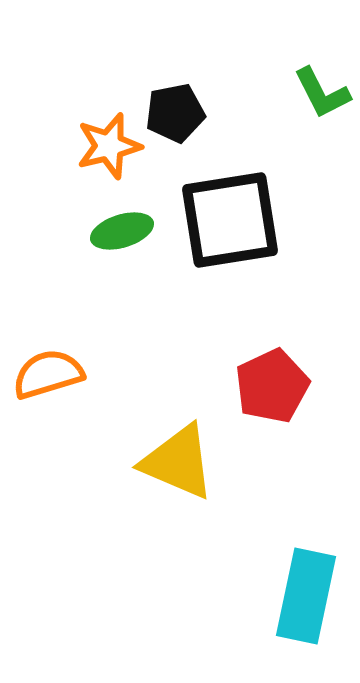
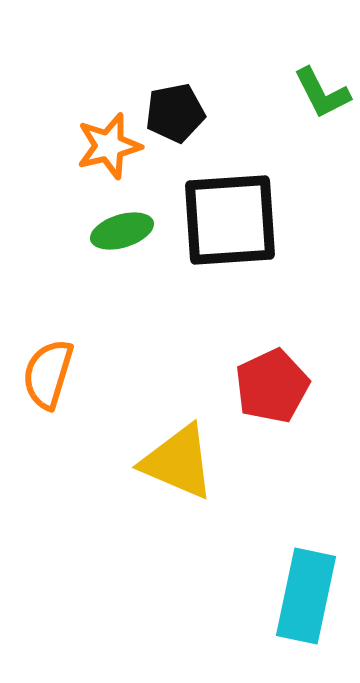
black square: rotated 5 degrees clockwise
orange semicircle: rotated 56 degrees counterclockwise
